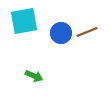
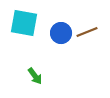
cyan square: moved 2 px down; rotated 20 degrees clockwise
green arrow: moved 1 px right; rotated 30 degrees clockwise
